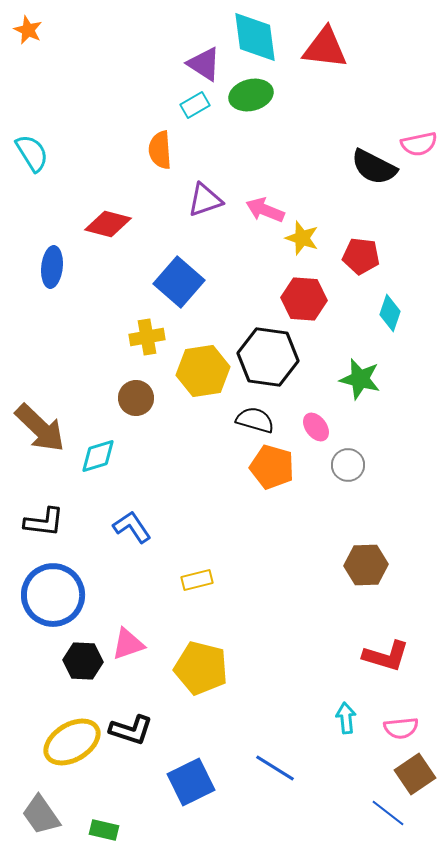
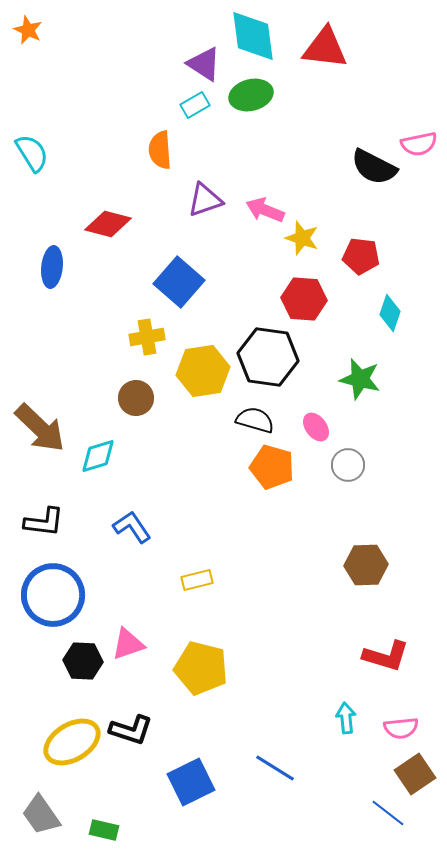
cyan diamond at (255, 37): moved 2 px left, 1 px up
